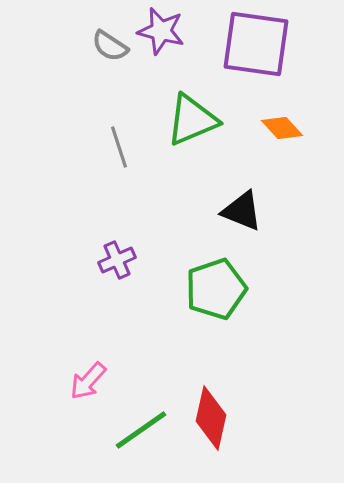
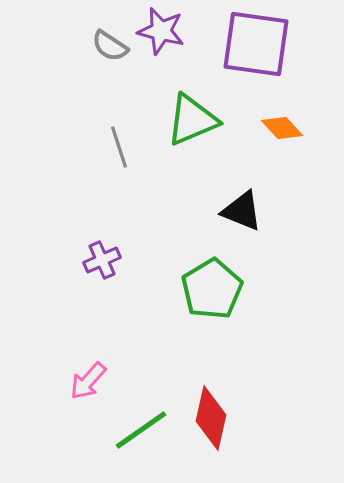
purple cross: moved 15 px left
green pentagon: moved 4 px left; rotated 12 degrees counterclockwise
